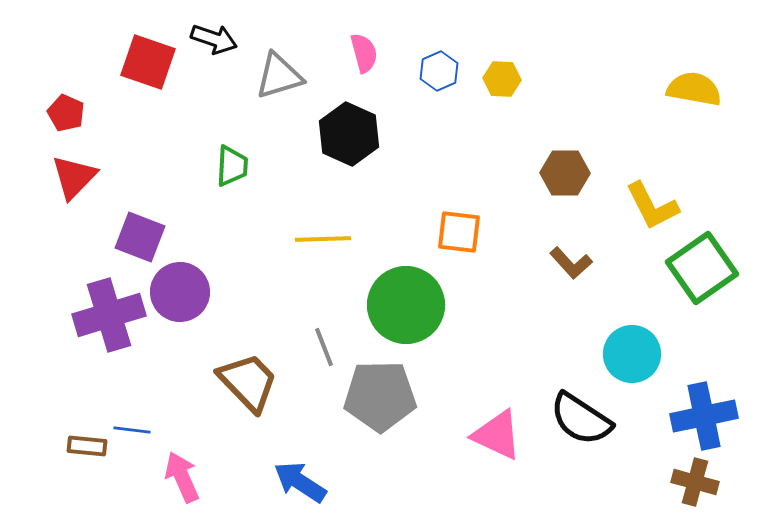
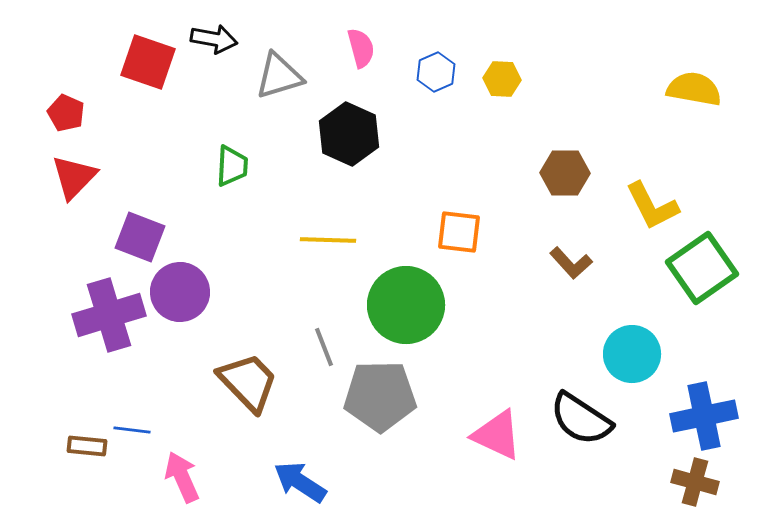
black arrow: rotated 9 degrees counterclockwise
pink semicircle: moved 3 px left, 5 px up
blue hexagon: moved 3 px left, 1 px down
yellow line: moved 5 px right, 1 px down; rotated 4 degrees clockwise
